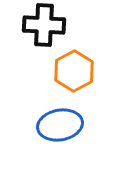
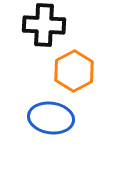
blue ellipse: moved 9 px left, 7 px up; rotated 18 degrees clockwise
